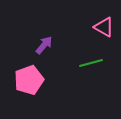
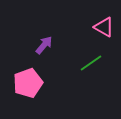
green line: rotated 20 degrees counterclockwise
pink pentagon: moved 1 px left, 3 px down
